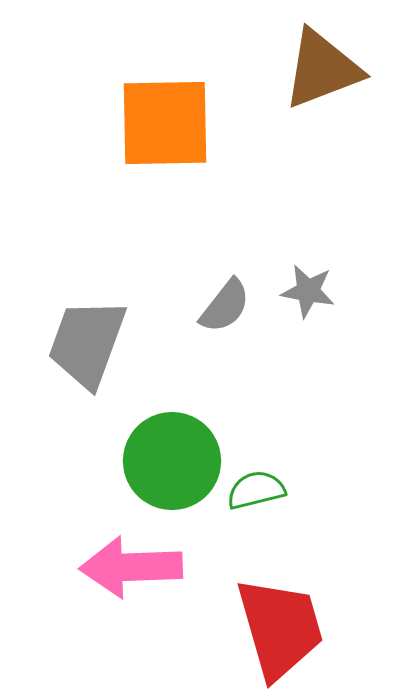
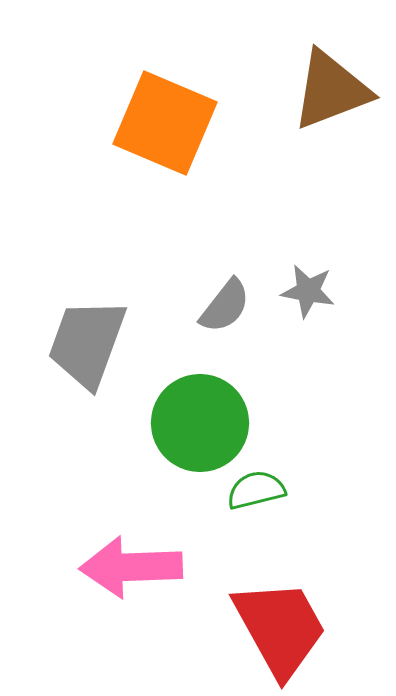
brown triangle: moved 9 px right, 21 px down
orange square: rotated 24 degrees clockwise
green circle: moved 28 px right, 38 px up
red trapezoid: rotated 13 degrees counterclockwise
